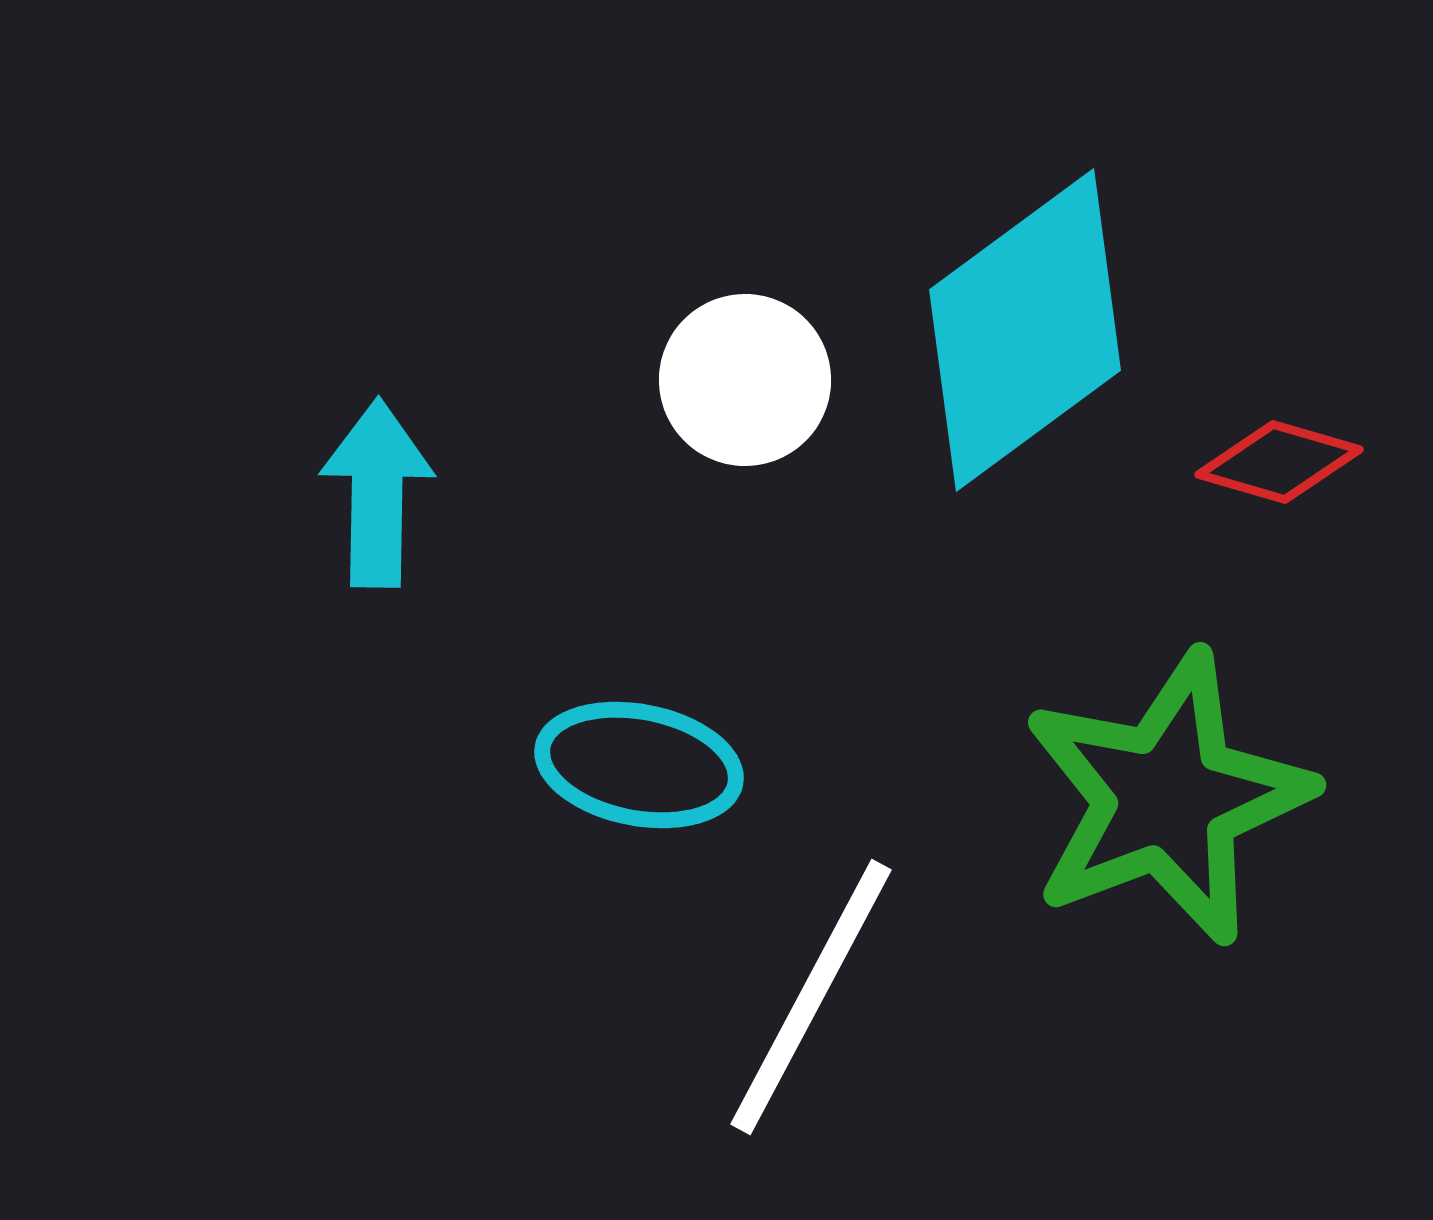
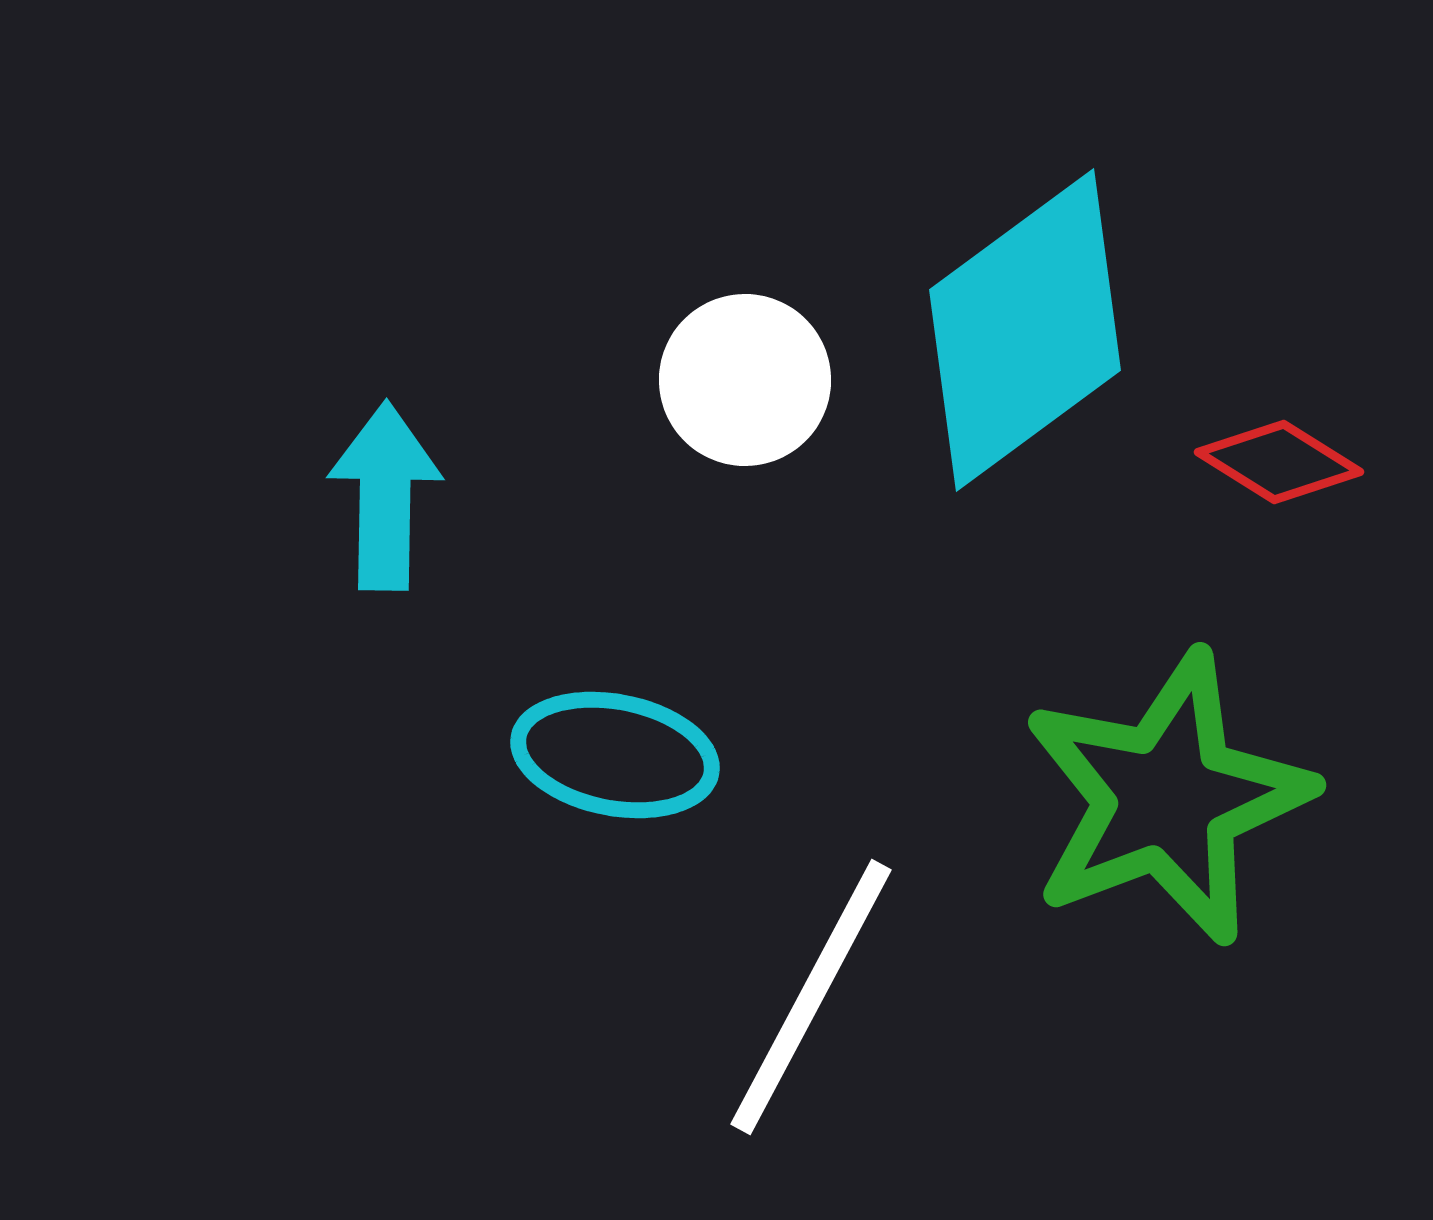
red diamond: rotated 16 degrees clockwise
cyan arrow: moved 8 px right, 3 px down
cyan ellipse: moved 24 px left, 10 px up
